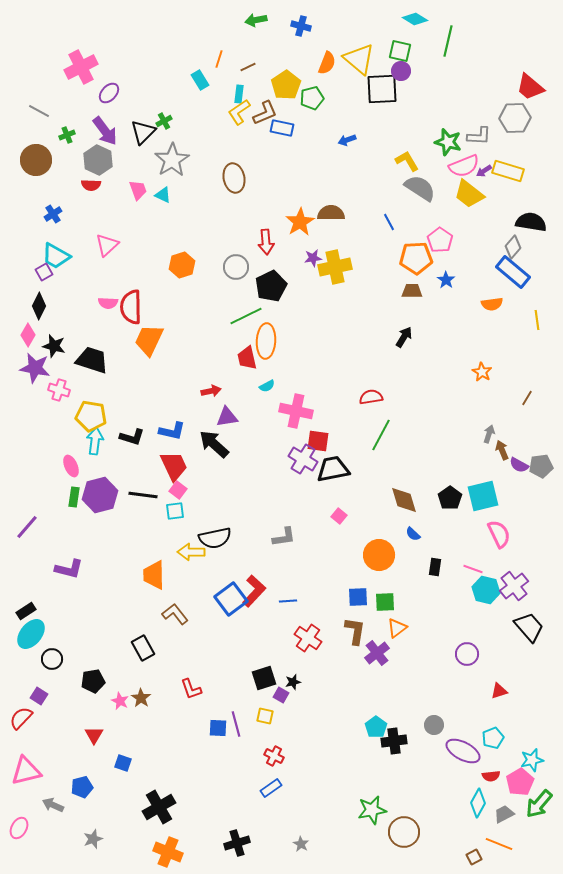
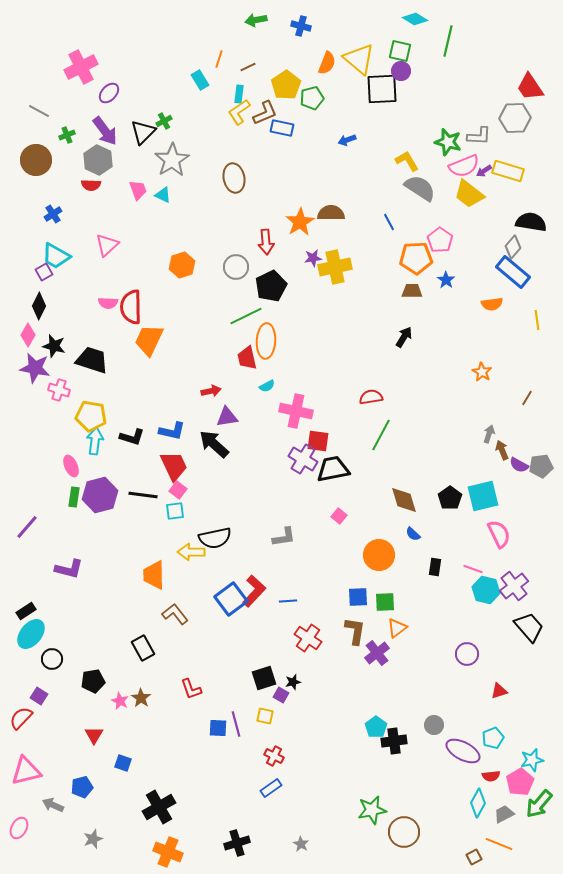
red trapezoid at (530, 87): rotated 16 degrees clockwise
